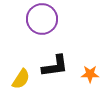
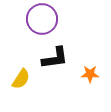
black L-shape: moved 8 px up
